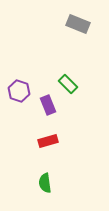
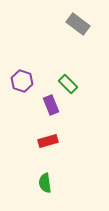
gray rectangle: rotated 15 degrees clockwise
purple hexagon: moved 3 px right, 10 px up
purple rectangle: moved 3 px right
